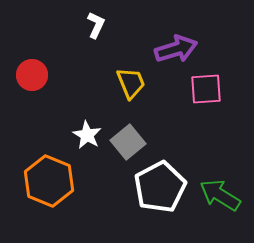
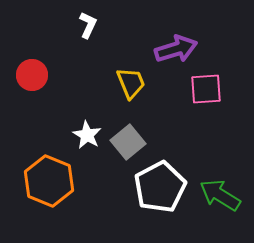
white L-shape: moved 8 px left
